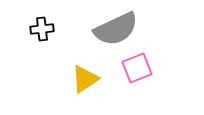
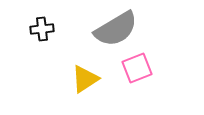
gray semicircle: rotated 6 degrees counterclockwise
